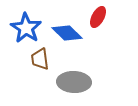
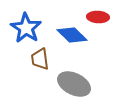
red ellipse: rotated 65 degrees clockwise
blue diamond: moved 5 px right, 2 px down
gray ellipse: moved 2 px down; rotated 24 degrees clockwise
